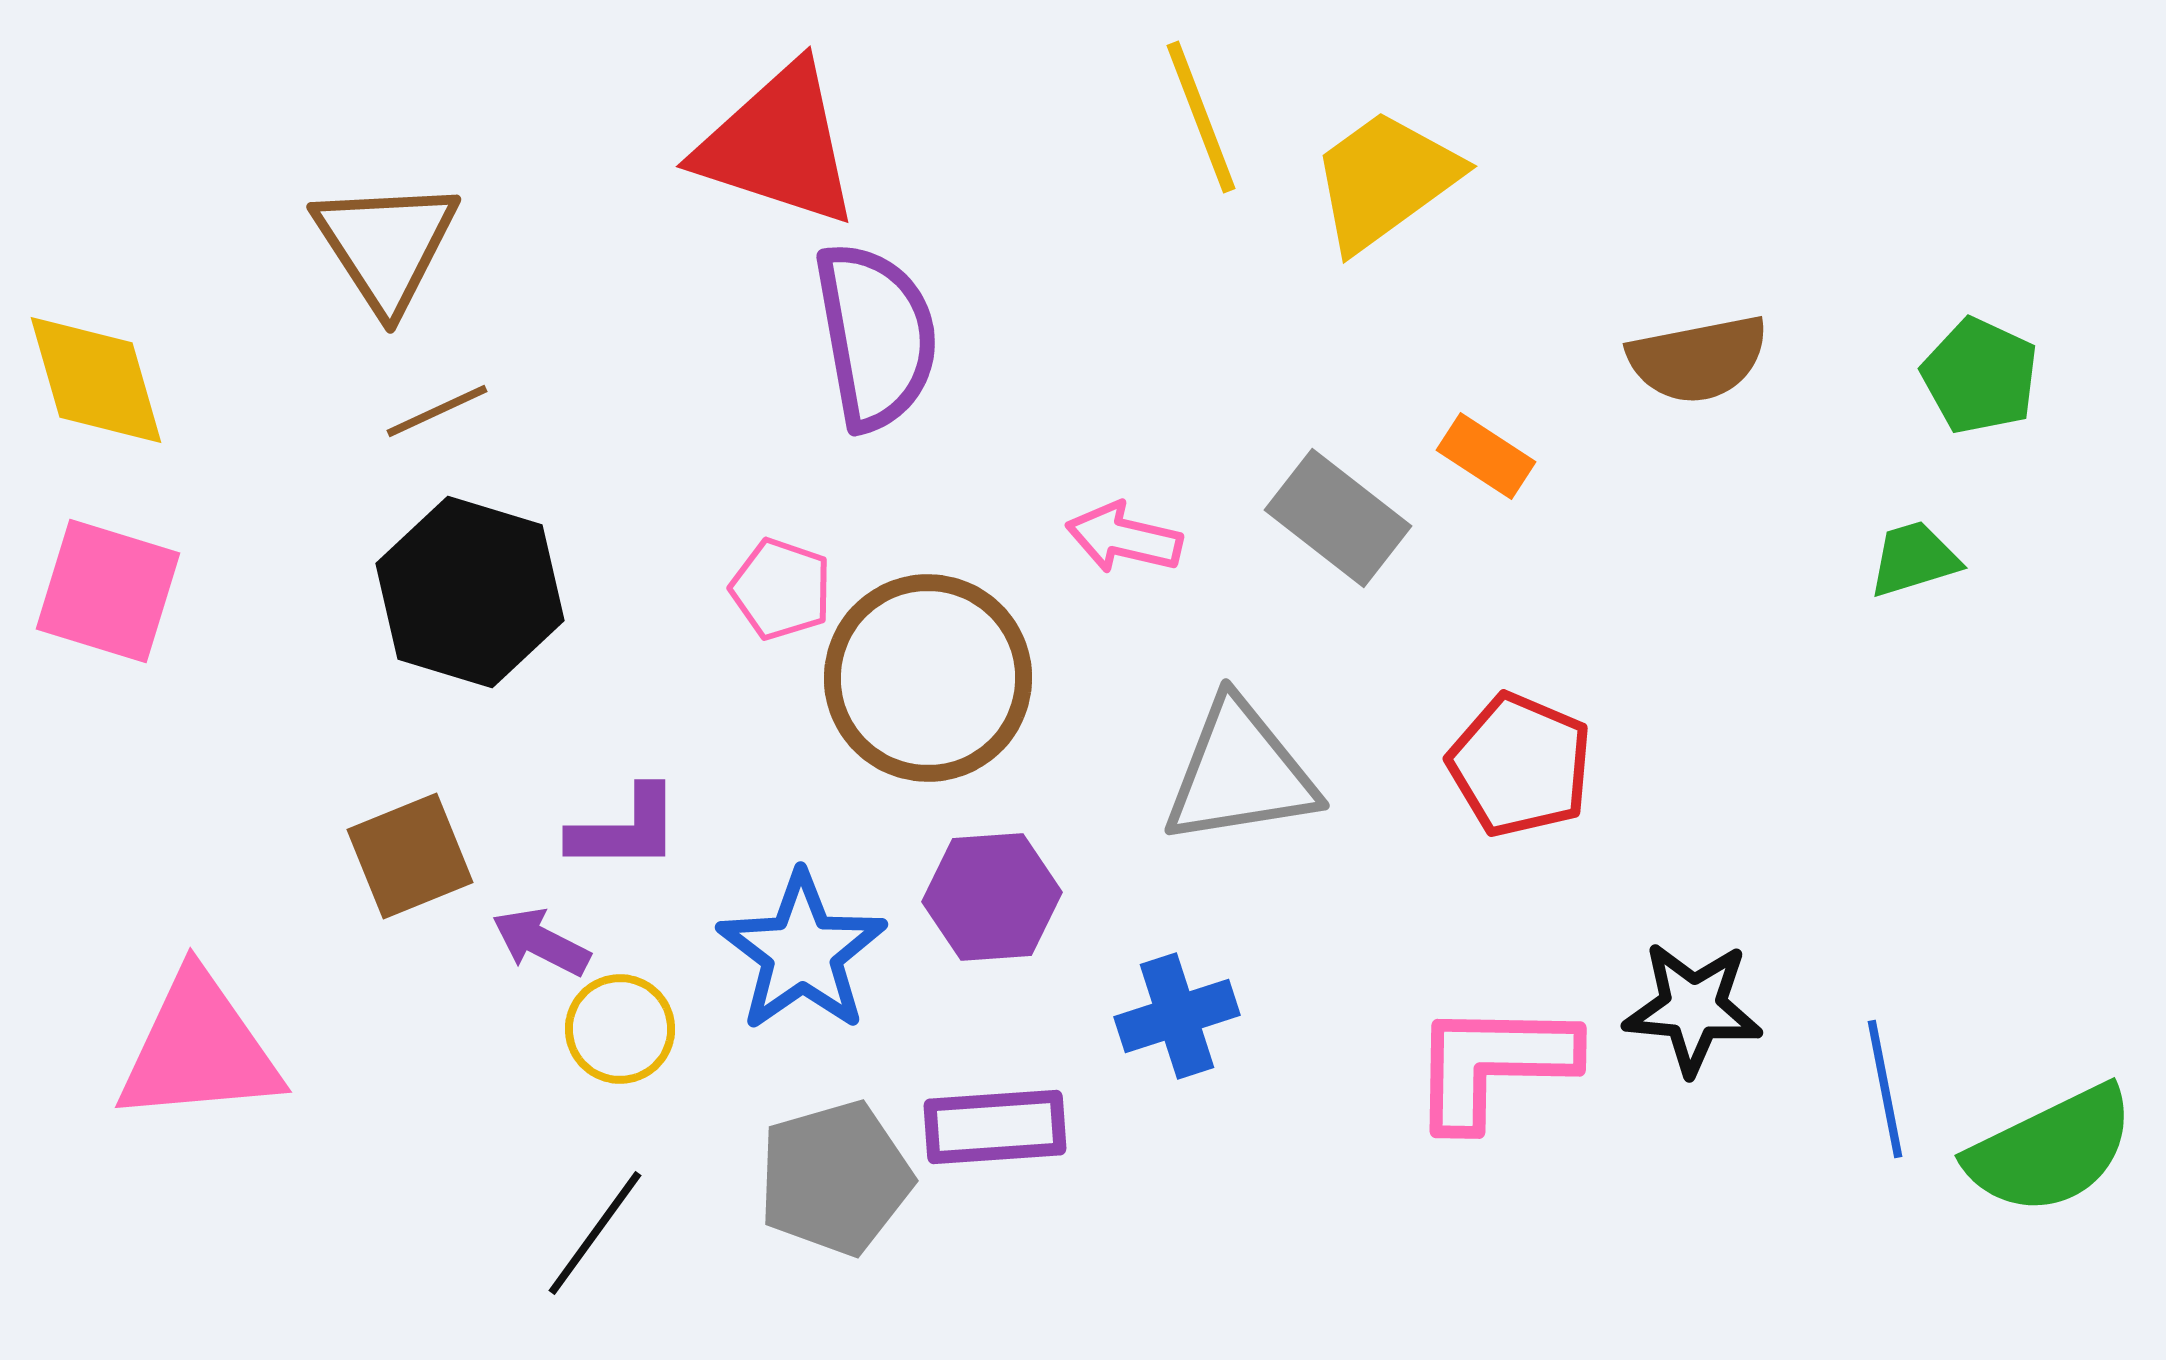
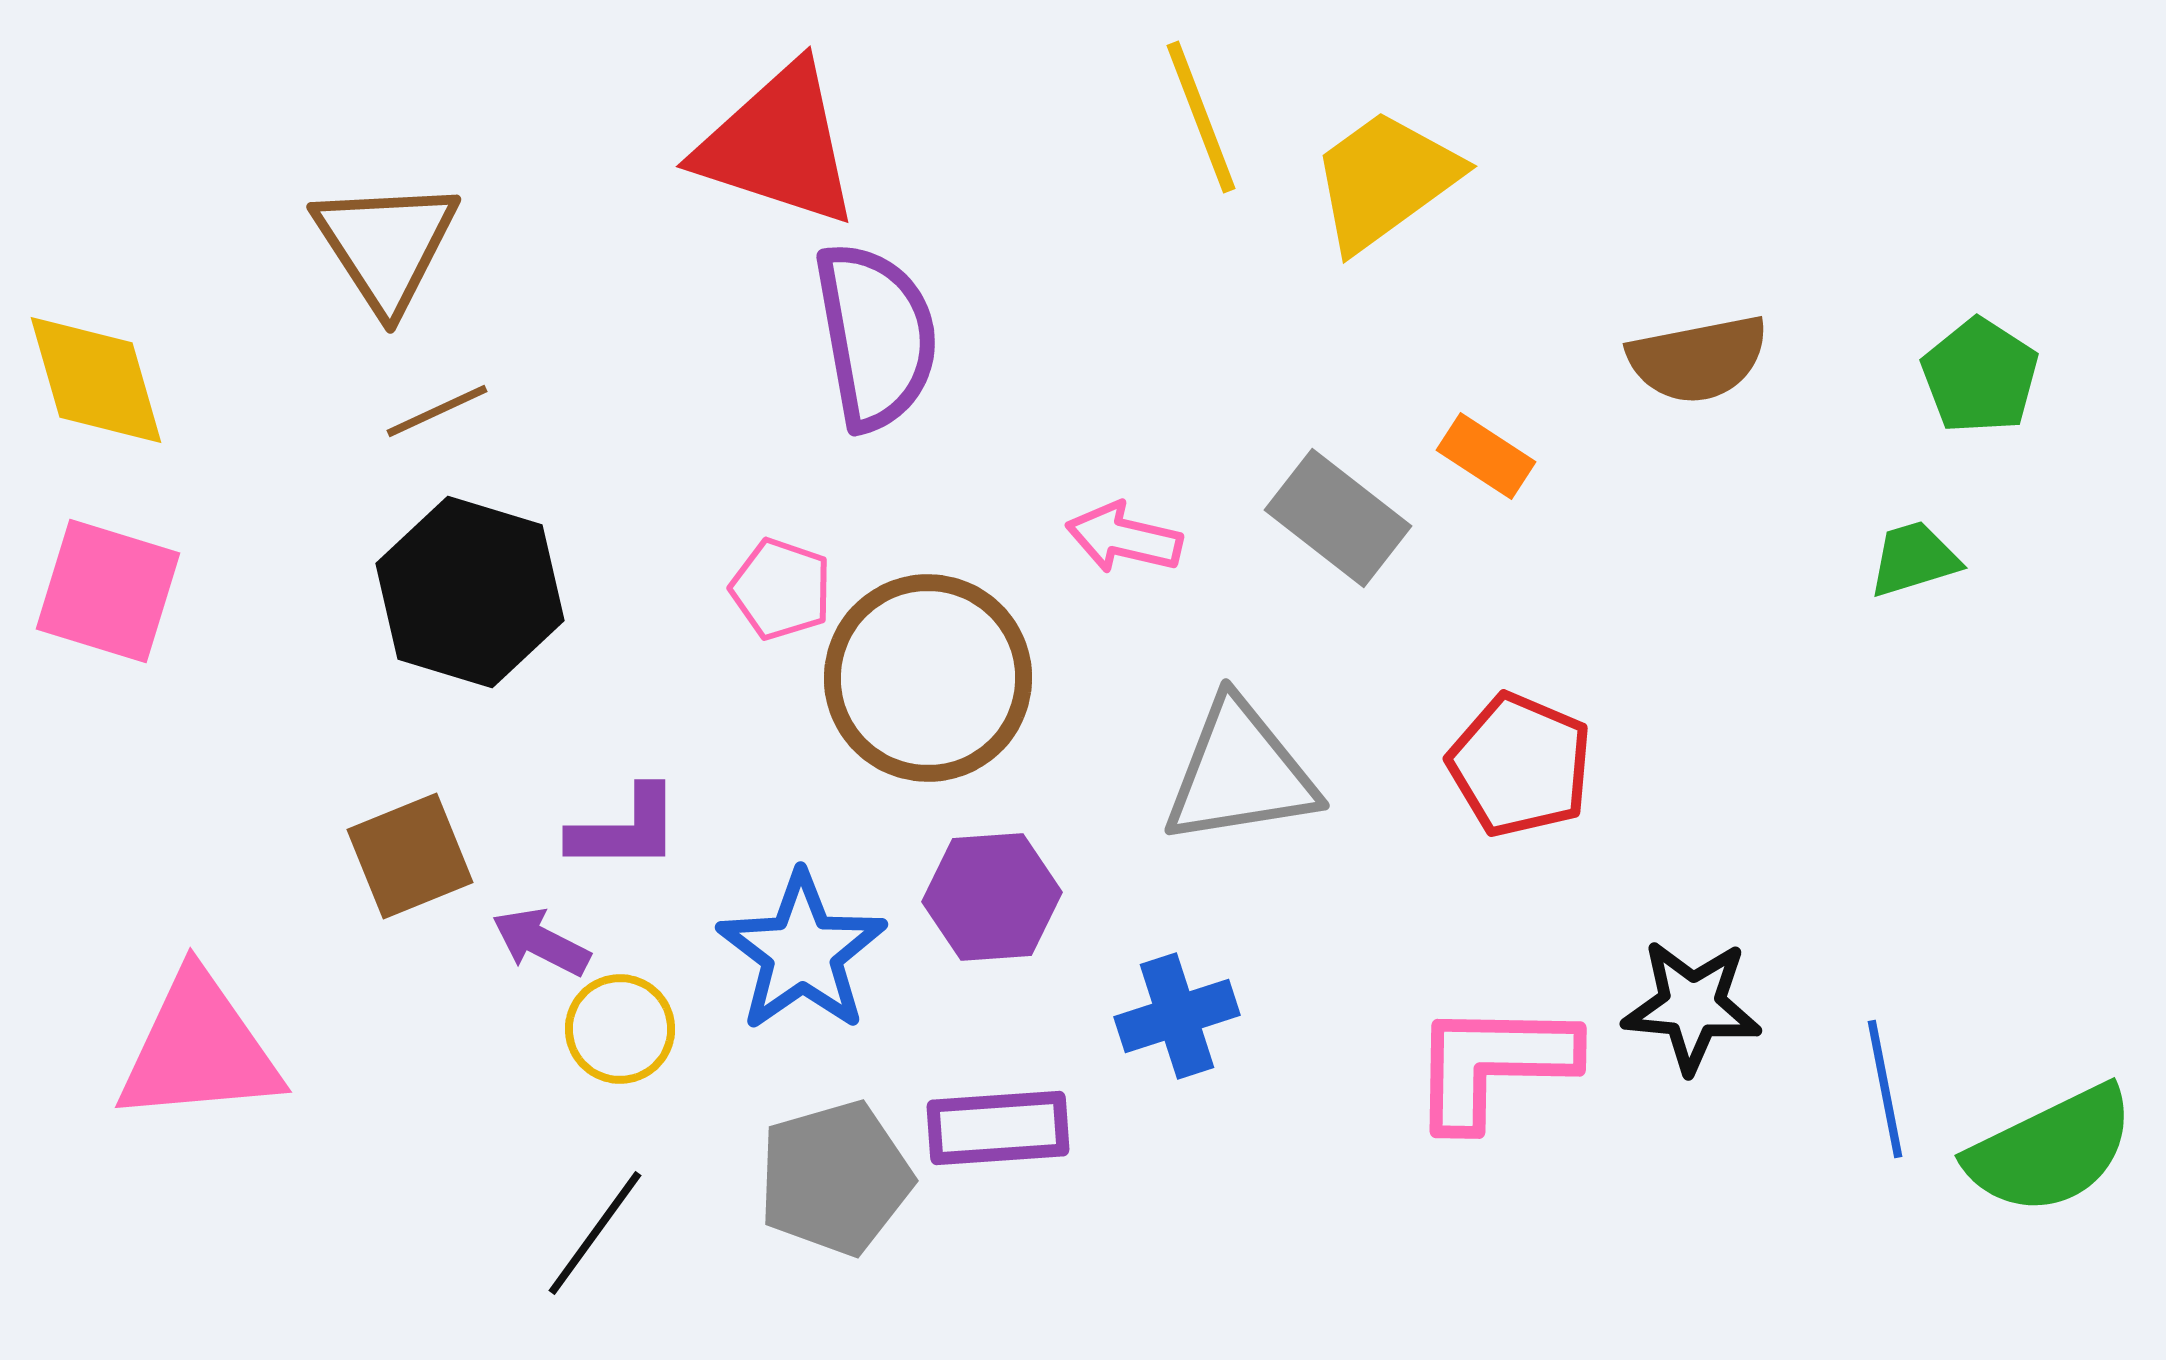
green pentagon: rotated 8 degrees clockwise
black star: moved 1 px left, 2 px up
purple rectangle: moved 3 px right, 1 px down
